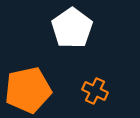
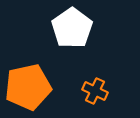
orange pentagon: moved 3 px up
